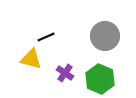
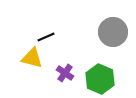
gray circle: moved 8 px right, 4 px up
yellow triangle: moved 1 px right, 1 px up
